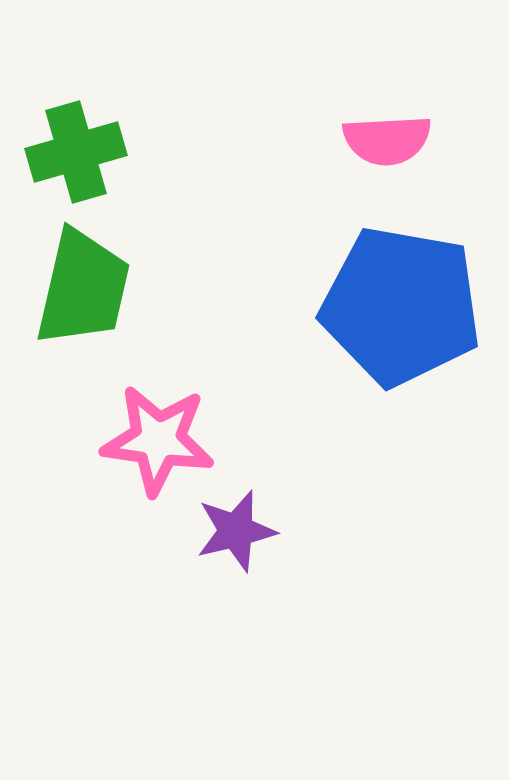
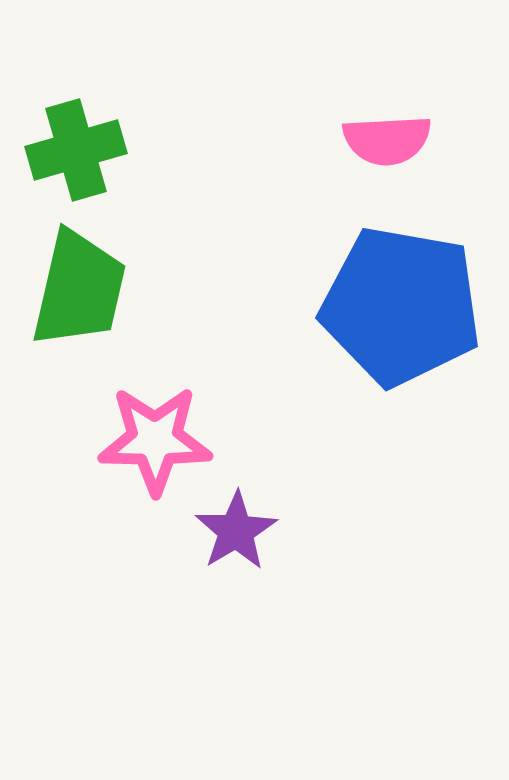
green cross: moved 2 px up
green trapezoid: moved 4 px left, 1 px down
pink star: moved 3 px left; rotated 7 degrees counterclockwise
purple star: rotated 18 degrees counterclockwise
